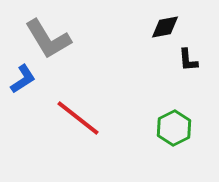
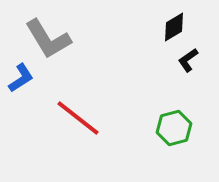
black diamond: moved 9 px right; rotated 20 degrees counterclockwise
black L-shape: rotated 60 degrees clockwise
blue L-shape: moved 2 px left, 1 px up
green hexagon: rotated 12 degrees clockwise
